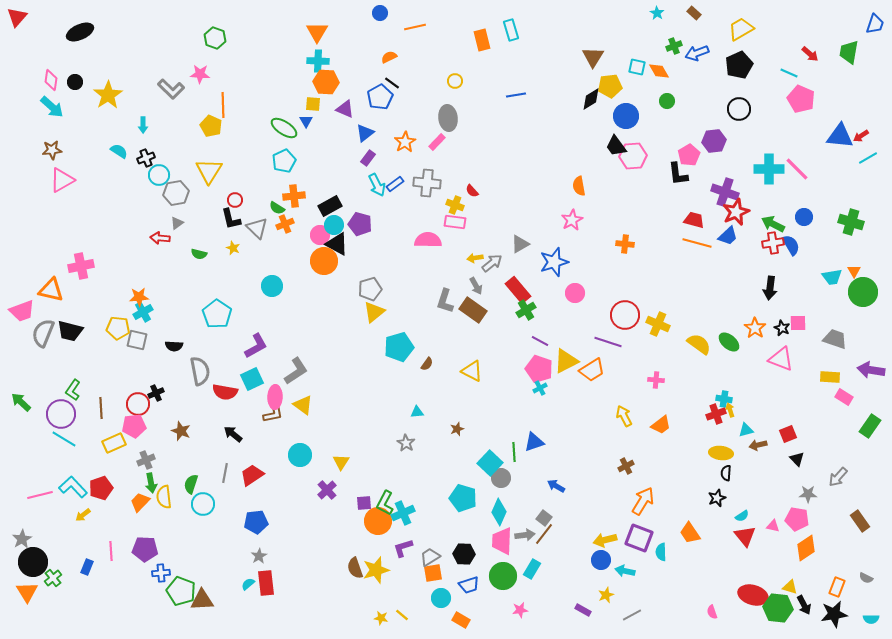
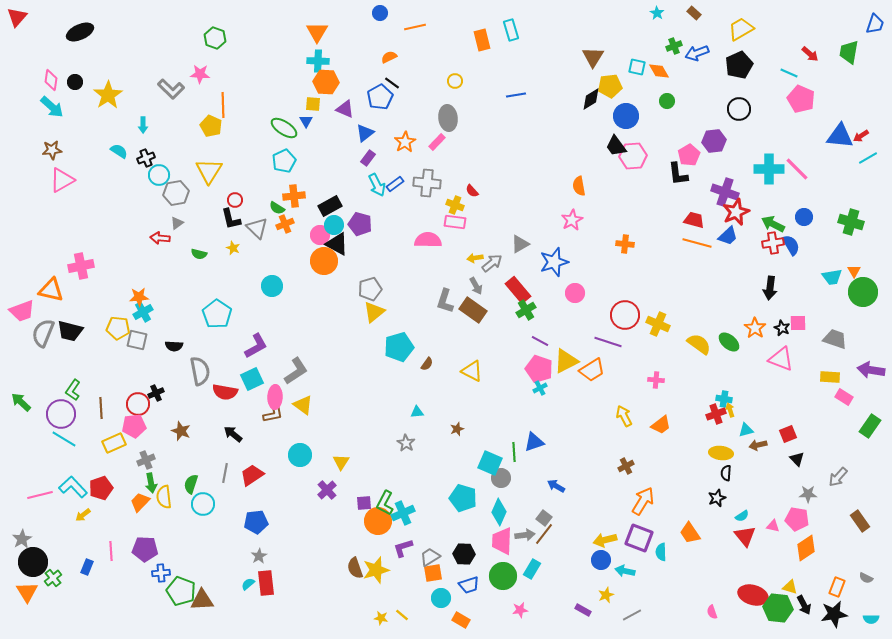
cyan square at (490, 463): rotated 20 degrees counterclockwise
